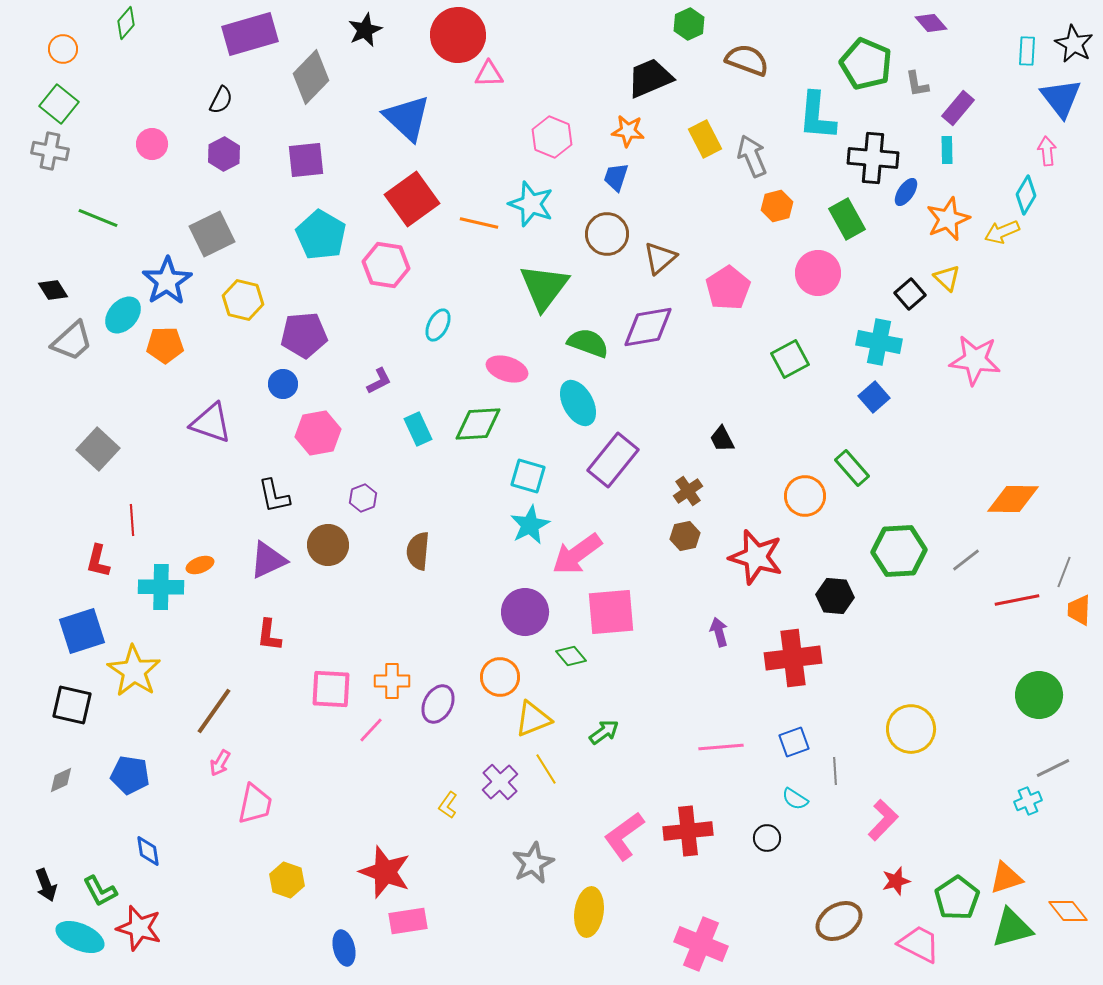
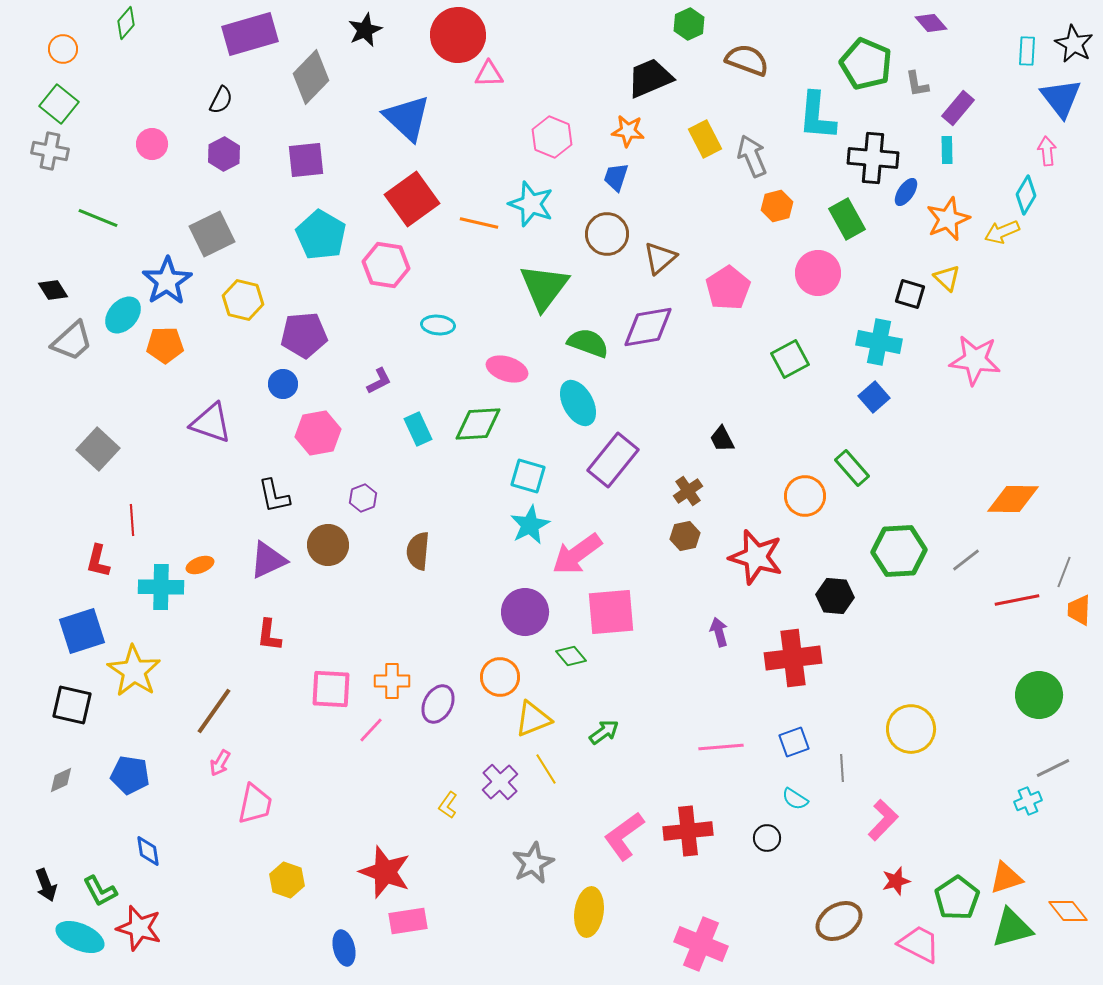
black square at (910, 294): rotated 32 degrees counterclockwise
cyan ellipse at (438, 325): rotated 68 degrees clockwise
gray line at (835, 771): moved 7 px right, 3 px up
